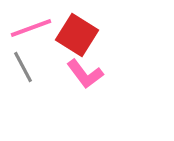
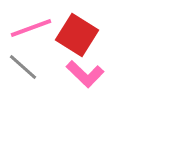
gray line: rotated 20 degrees counterclockwise
pink L-shape: rotated 9 degrees counterclockwise
